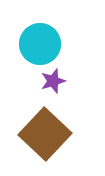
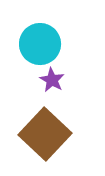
purple star: moved 1 px left, 1 px up; rotated 25 degrees counterclockwise
